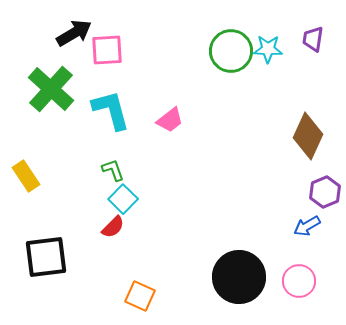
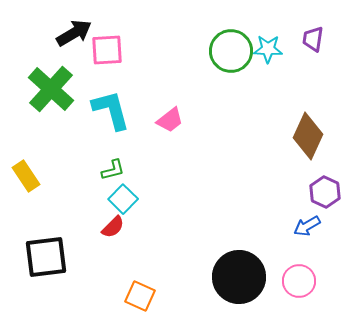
green L-shape: rotated 95 degrees clockwise
purple hexagon: rotated 12 degrees counterclockwise
